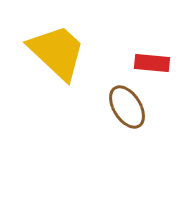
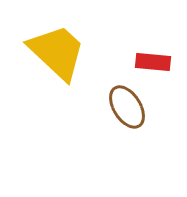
red rectangle: moved 1 px right, 1 px up
